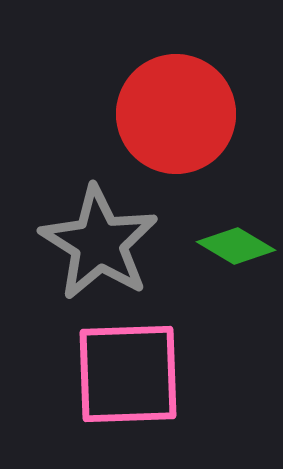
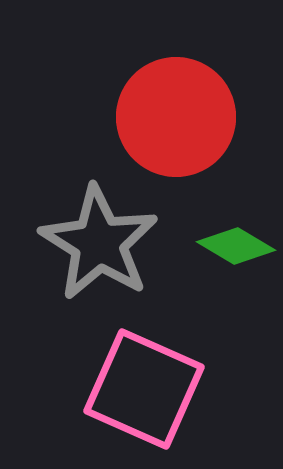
red circle: moved 3 px down
pink square: moved 16 px right, 15 px down; rotated 26 degrees clockwise
